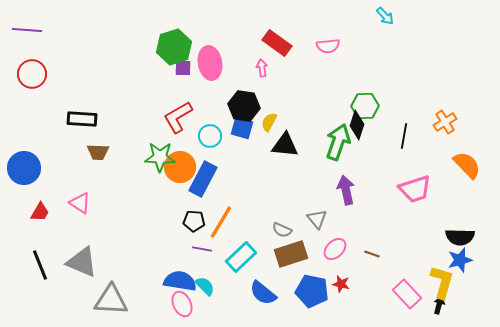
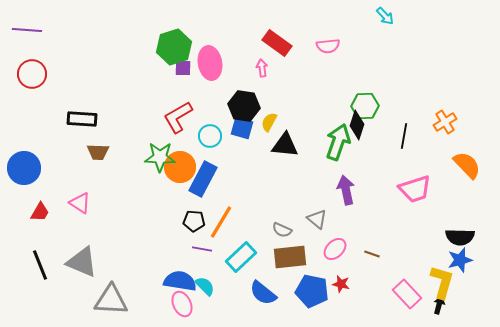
gray triangle at (317, 219): rotated 10 degrees counterclockwise
brown rectangle at (291, 254): moved 1 px left, 3 px down; rotated 12 degrees clockwise
